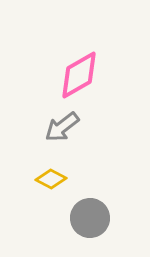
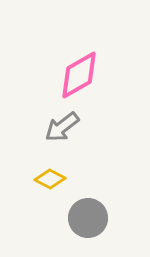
yellow diamond: moved 1 px left
gray circle: moved 2 px left
